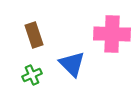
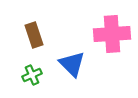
pink cross: rotated 6 degrees counterclockwise
